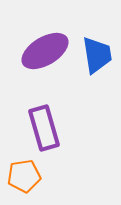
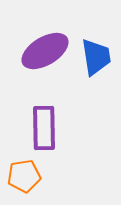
blue trapezoid: moved 1 px left, 2 px down
purple rectangle: rotated 15 degrees clockwise
